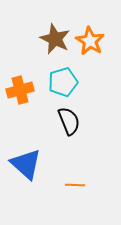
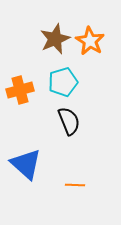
brown star: rotated 24 degrees clockwise
